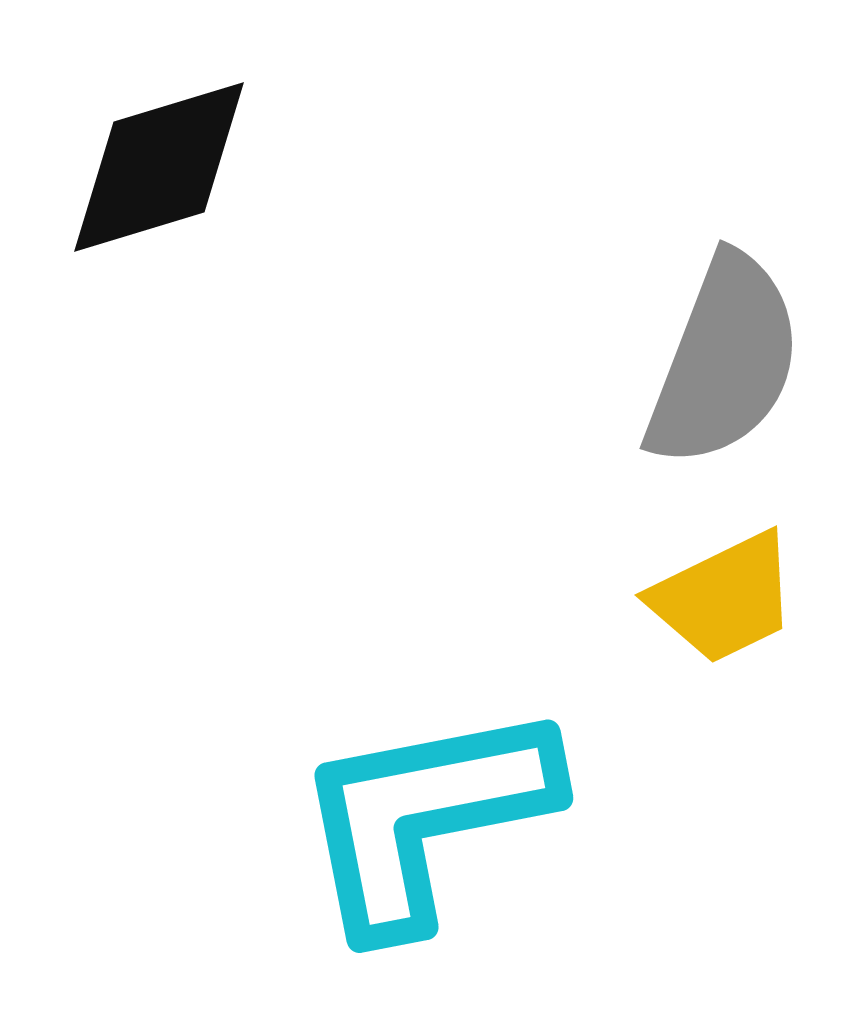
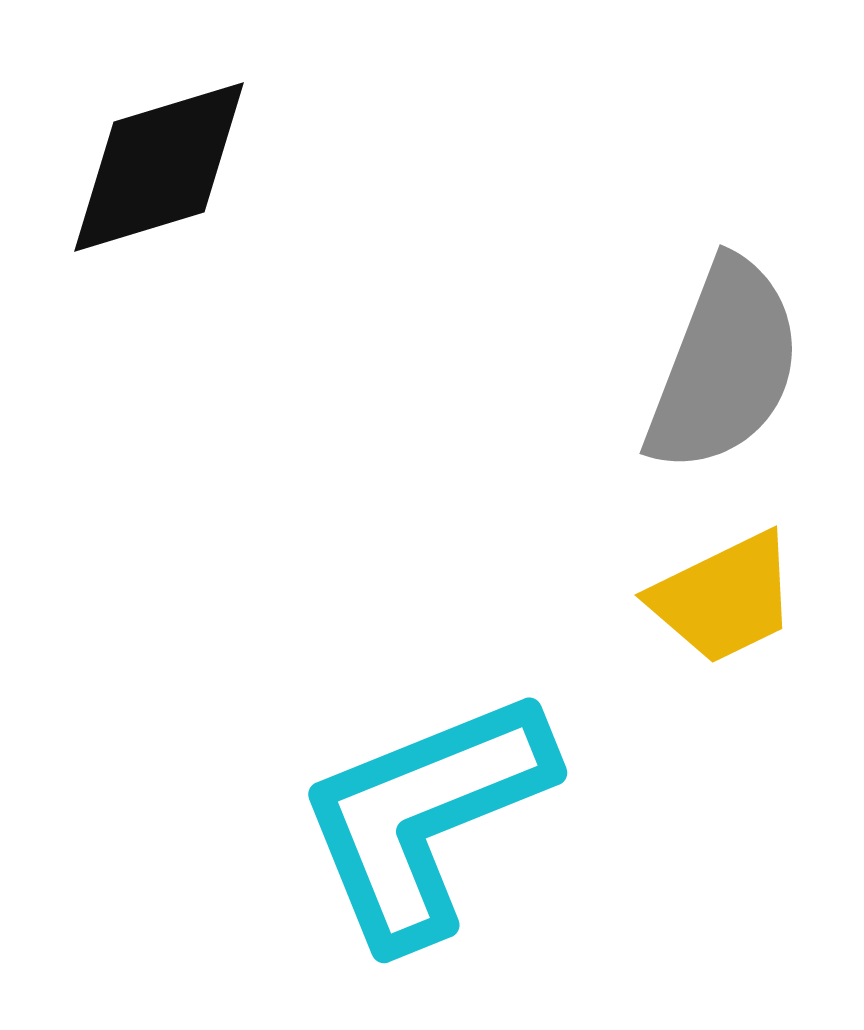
gray semicircle: moved 5 px down
cyan L-shape: rotated 11 degrees counterclockwise
